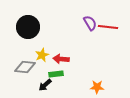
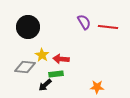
purple semicircle: moved 6 px left, 1 px up
yellow star: rotated 16 degrees counterclockwise
